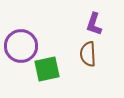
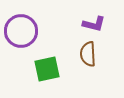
purple L-shape: rotated 95 degrees counterclockwise
purple circle: moved 15 px up
